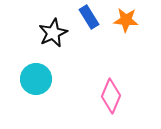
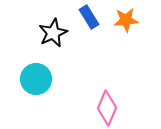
orange star: rotated 10 degrees counterclockwise
pink diamond: moved 4 px left, 12 px down
